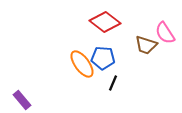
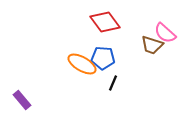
red diamond: rotated 16 degrees clockwise
pink semicircle: rotated 15 degrees counterclockwise
brown trapezoid: moved 6 px right
orange ellipse: rotated 24 degrees counterclockwise
